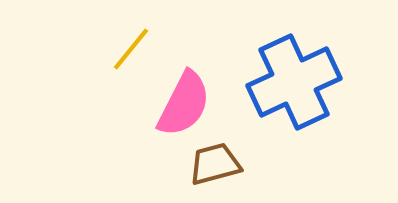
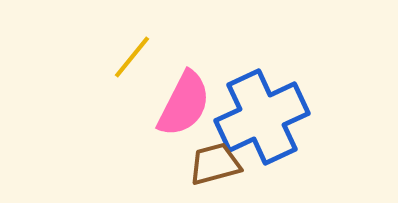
yellow line: moved 1 px right, 8 px down
blue cross: moved 32 px left, 35 px down
